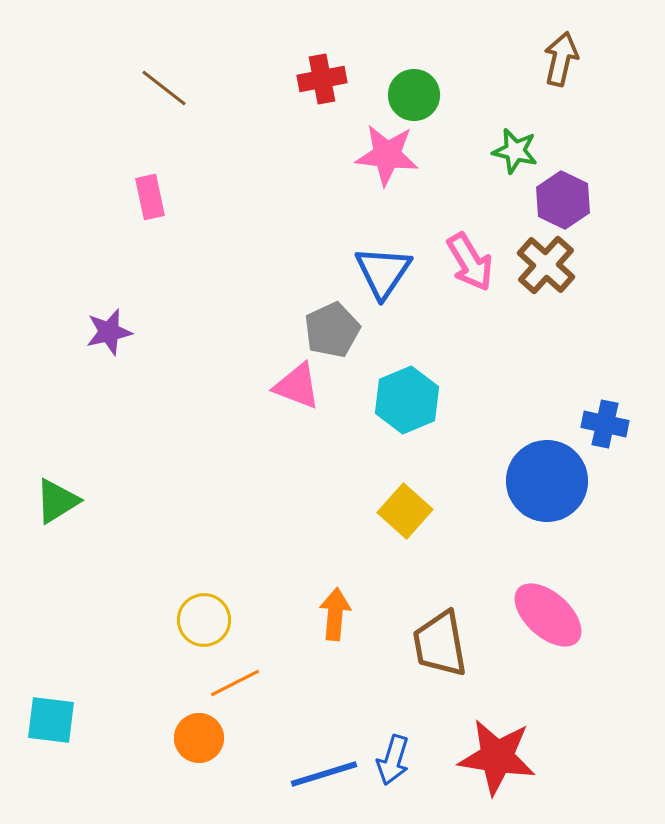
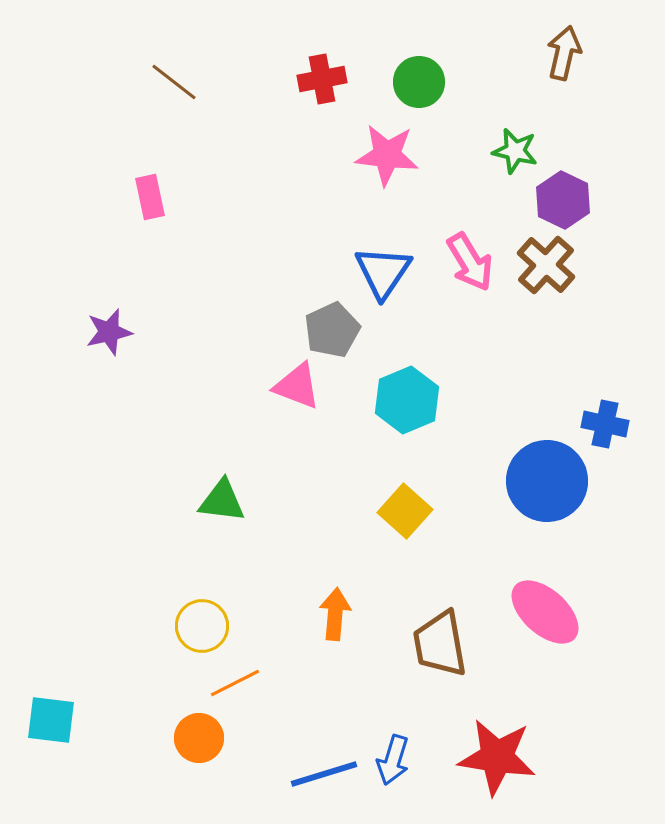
brown arrow: moved 3 px right, 6 px up
brown line: moved 10 px right, 6 px up
green circle: moved 5 px right, 13 px up
green triangle: moved 165 px right; rotated 39 degrees clockwise
pink ellipse: moved 3 px left, 3 px up
yellow circle: moved 2 px left, 6 px down
